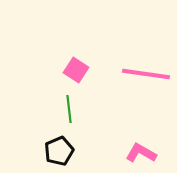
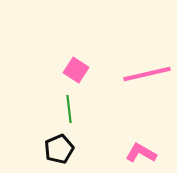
pink line: moved 1 px right; rotated 21 degrees counterclockwise
black pentagon: moved 2 px up
